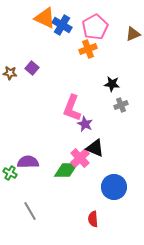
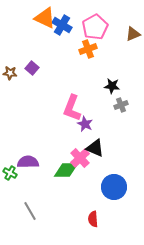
black star: moved 2 px down
